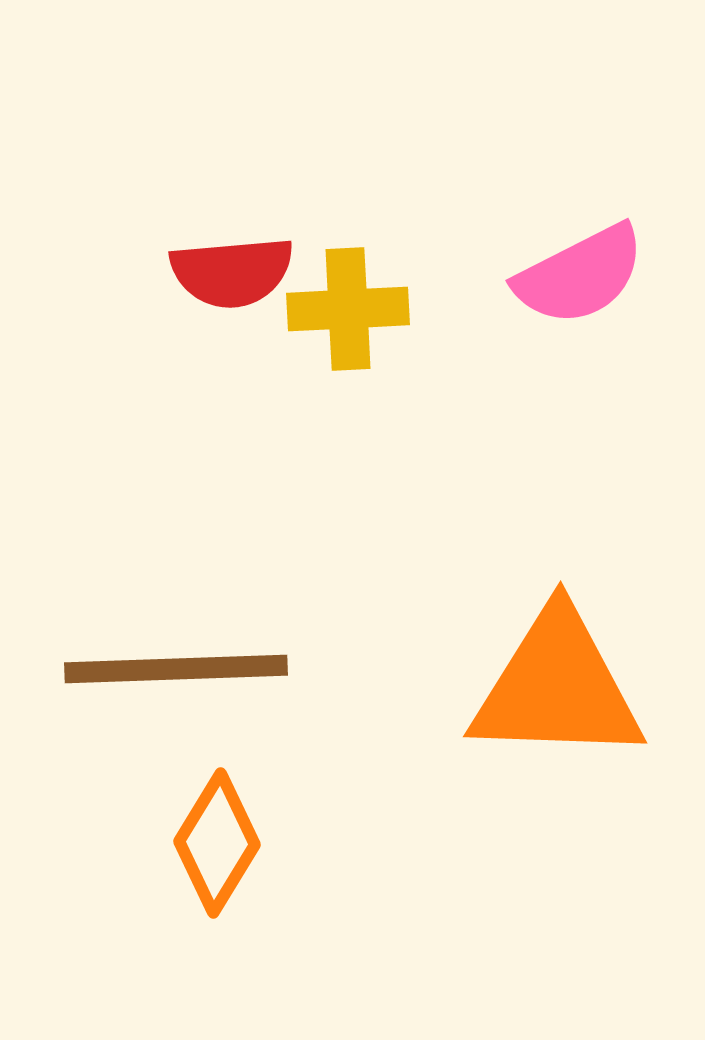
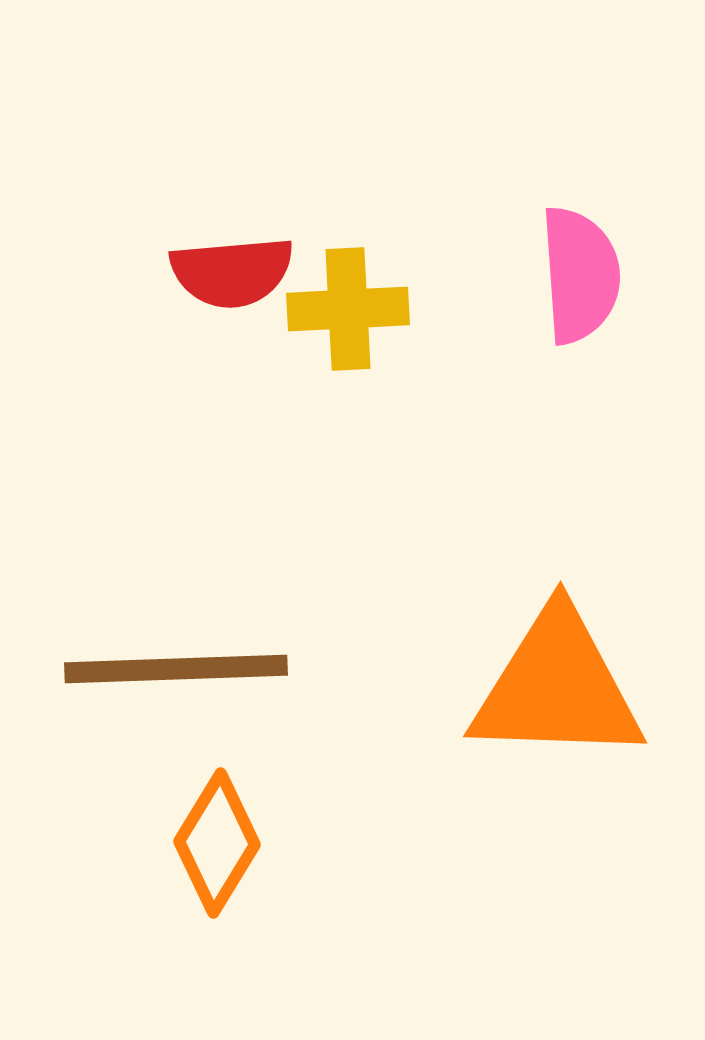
pink semicircle: rotated 67 degrees counterclockwise
